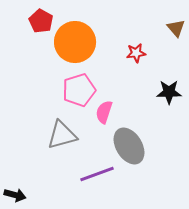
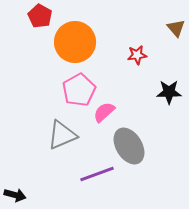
red pentagon: moved 1 px left, 5 px up
red star: moved 1 px right, 2 px down
pink pentagon: rotated 12 degrees counterclockwise
pink semicircle: rotated 30 degrees clockwise
gray triangle: rotated 8 degrees counterclockwise
